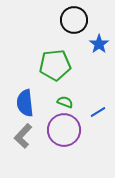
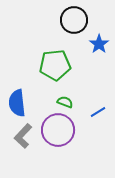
blue semicircle: moved 8 px left
purple circle: moved 6 px left
